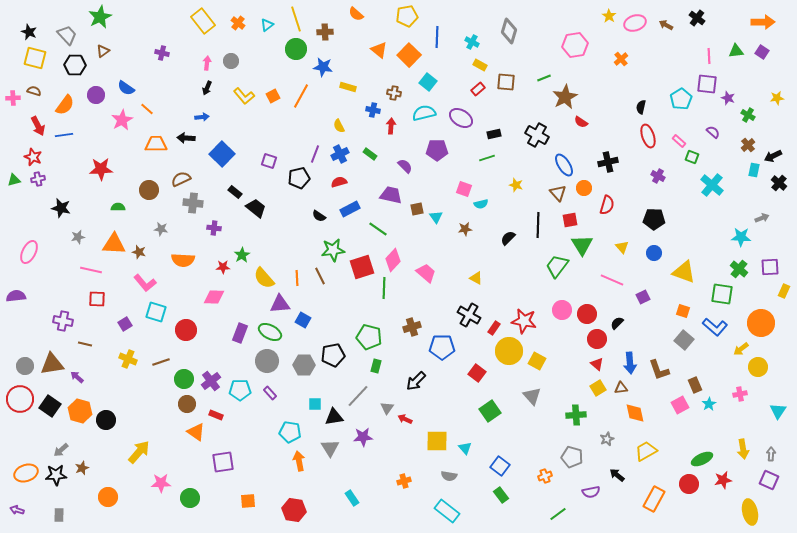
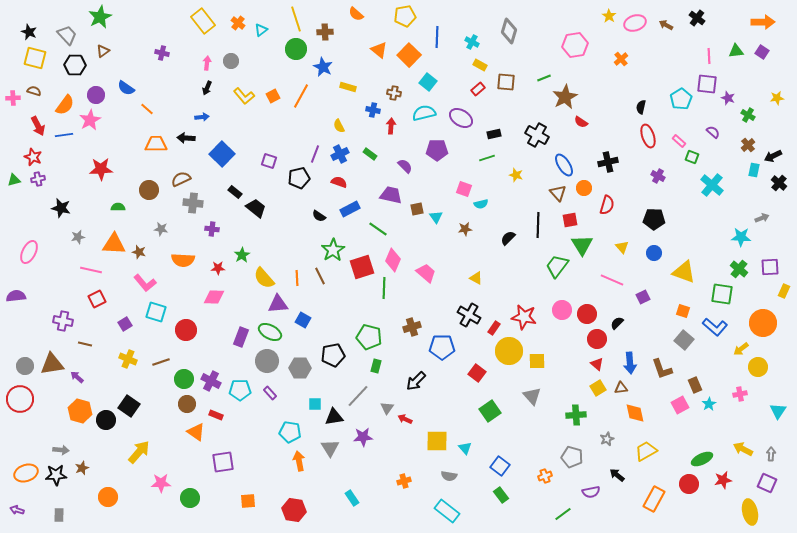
yellow pentagon at (407, 16): moved 2 px left
cyan triangle at (267, 25): moved 6 px left, 5 px down
blue star at (323, 67): rotated 18 degrees clockwise
pink star at (122, 120): moved 32 px left
red semicircle at (339, 182): rotated 35 degrees clockwise
yellow star at (516, 185): moved 10 px up
purple cross at (214, 228): moved 2 px left, 1 px down
green star at (333, 250): rotated 25 degrees counterclockwise
pink diamond at (393, 260): rotated 20 degrees counterclockwise
red star at (223, 267): moved 5 px left, 1 px down
red square at (97, 299): rotated 30 degrees counterclockwise
purple triangle at (280, 304): moved 2 px left
red star at (524, 321): moved 4 px up
orange circle at (761, 323): moved 2 px right
purple rectangle at (240, 333): moved 1 px right, 4 px down
yellow square at (537, 361): rotated 30 degrees counterclockwise
gray hexagon at (304, 365): moved 4 px left, 3 px down
brown L-shape at (659, 370): moved 3 px right, 1 px up
purple cross at (211, 381): rotated 24 degrees counterclockwise
black square at (50, 406): moved 79 px right
yellow arrow at (743, 449): rotated 126 degrees clockwise
gray arrow at (61, 450): rotated 133 degrees counterclockwise
purple square at (769, 480): moved 2 px left, 3 px down
green line at (558, 514): moved 5 px right
